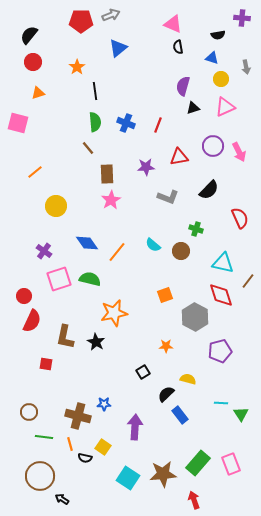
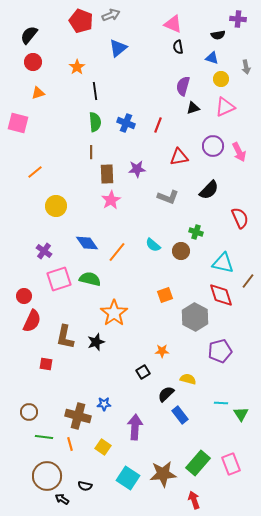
purple cross at (242, 18): moved 4 px left, 1 px down
red pentagon at (81, 21): rotated 20 degrees clockwise
brown line at (88, 148): moved 3 px right, 4 px down; rotated 40 degrees clockwise
purple star at (146, 167): moved 9 px left, 2 px down
green cross at (196, 229): moved 3 px down
orange star at (114, 313): rotated 24 degrees counterclockwise
black star at (96, 342): rotated 24 degrees clockwise
orange star at (166, 346): moved 4 px left, 5 px down
black semicircle at (85, 458): moved 28 px down
brown circle at (40, 476): moved 7 px right
